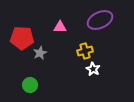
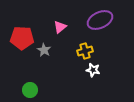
pink triangle: rotated 40 degrees counterclockwise
gray star: moved 4 px right, 3 px up; rotated 16 degrees counterclockwise
white star: moved 1 px down; rotated 16 degrees counterclockwise
green circle: moved 5 px down
